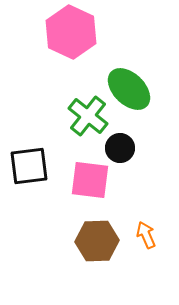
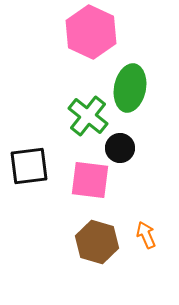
pink hexagon: moved 20 px right
green ellipse: moved 1 px right, 1 px up; rotated 57 degrees clockwise
brown hexagon: moved 1 px down; rotated 18 degrees clockwise
